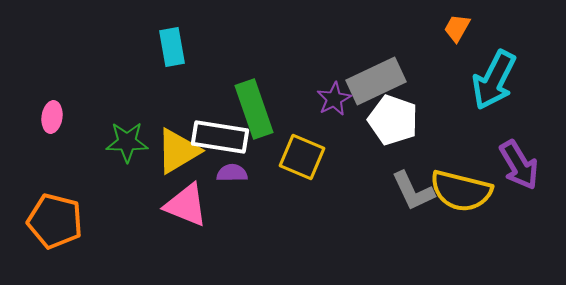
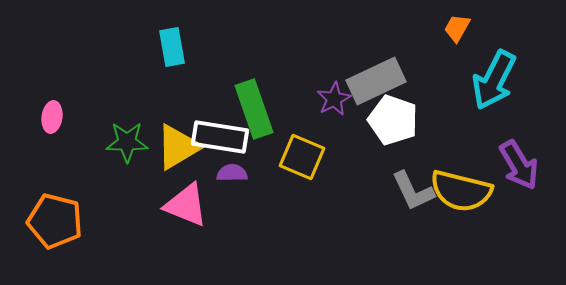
yellow triangle: moved 4 px up
